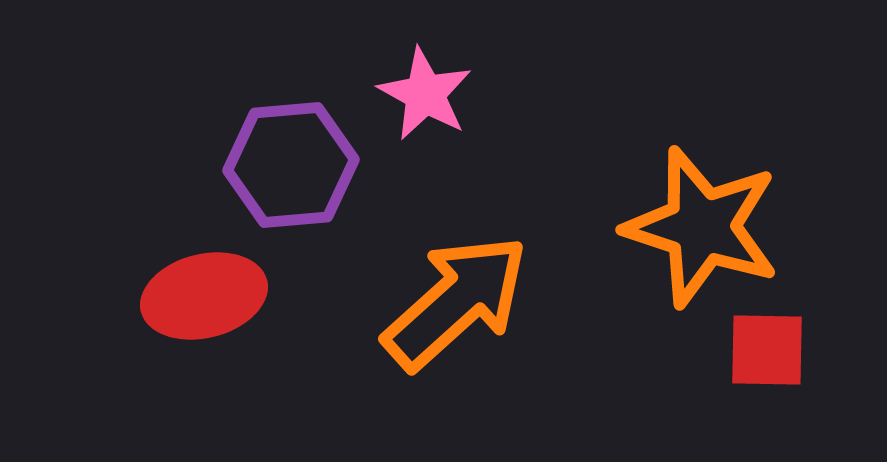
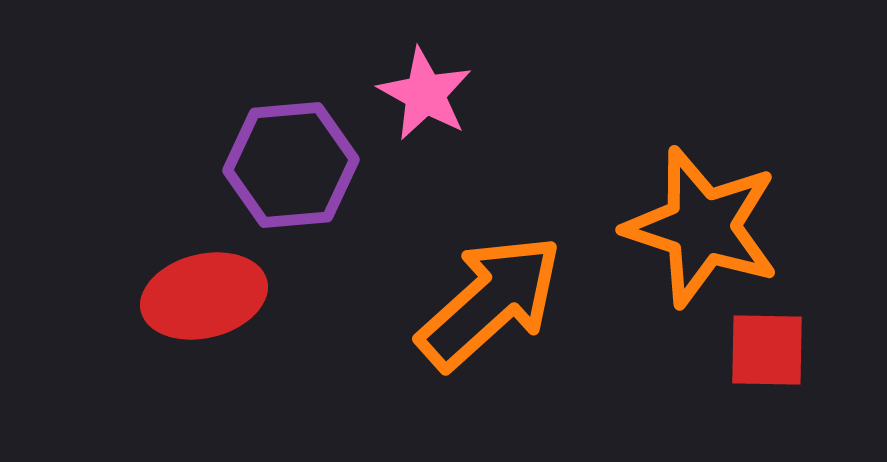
orange arrow: moved 34 px right
